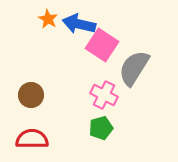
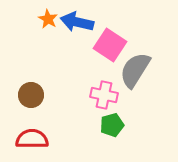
blue arrow: moved 2 px left, 2 px up
pink square: moved 8 px right
gray semicircle: moved 1 px right, 2 px down
pink cross: rotated 16 degrees counterclockwise
green pentagon: moved 11 px right, 3 px up
